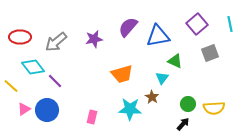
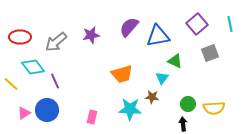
purple semicircle: moved 1 px right
purple star: moved 3 px left, 4 px up
purple line: rotated 21 degrees clockwise
yellow line: moved 2 px up
brown star: rotated 24 degrees counterclockwise
pink triangle: moved 4 px down
black arrow: rotated 48 degrees counterclockwise
